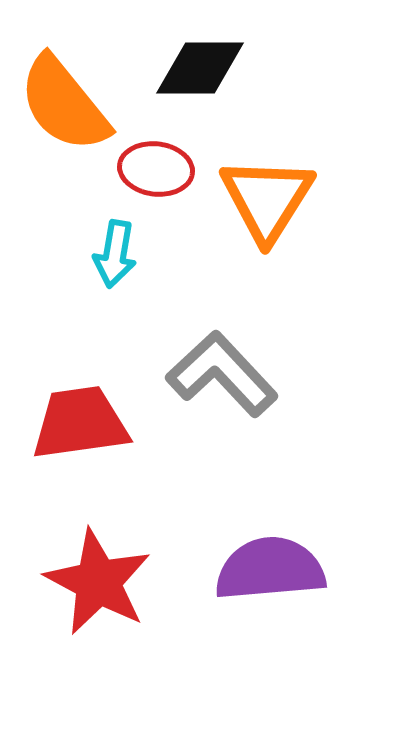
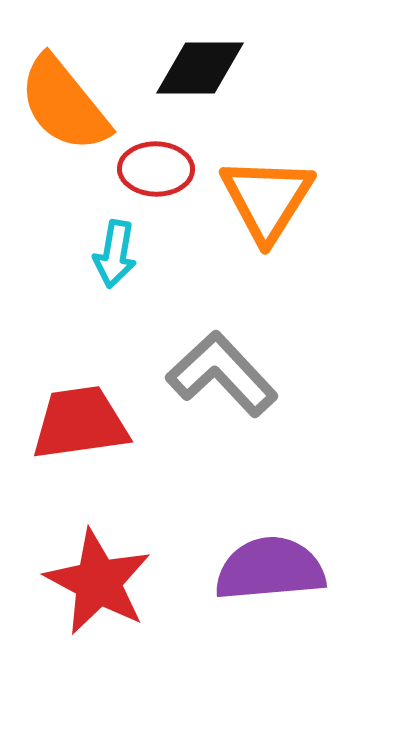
red ellipse: rotated 6 degrees counterclockwise
